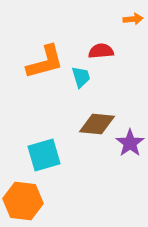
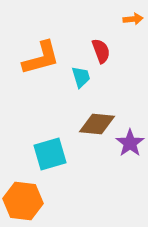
red semicircle: rotated 75 degrees clockwise
orange L-shape: moved 4 px left, 4 px up
cyan square: moved 6 px right, 1 px up
